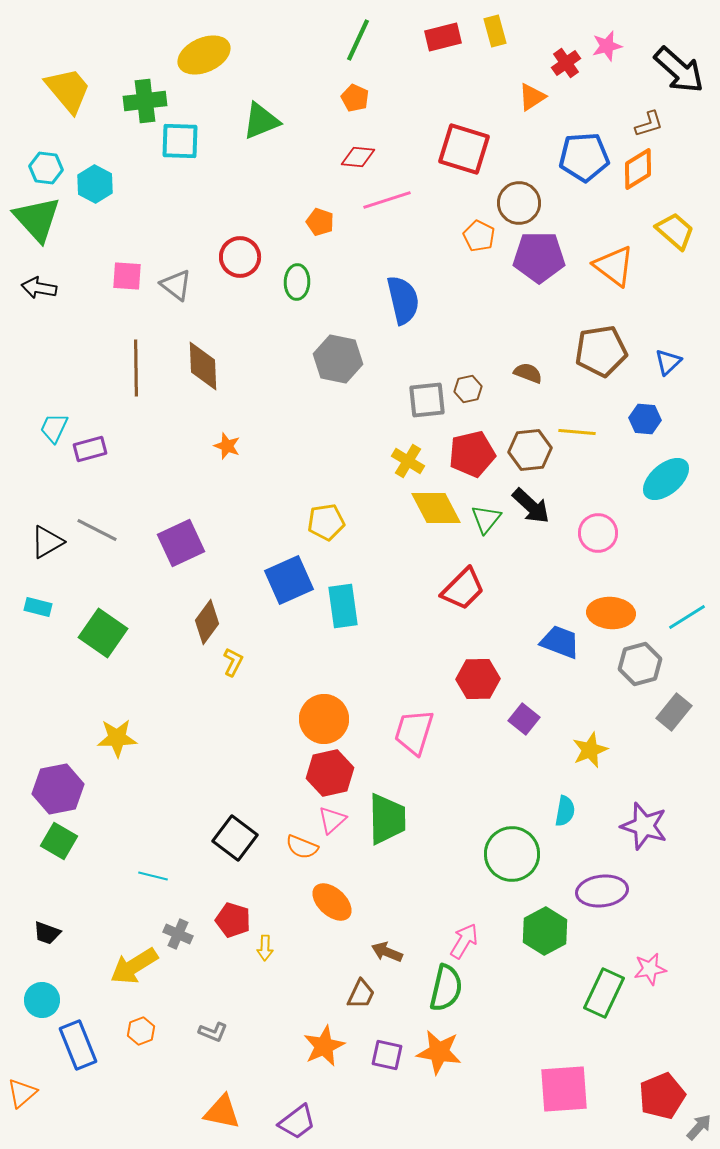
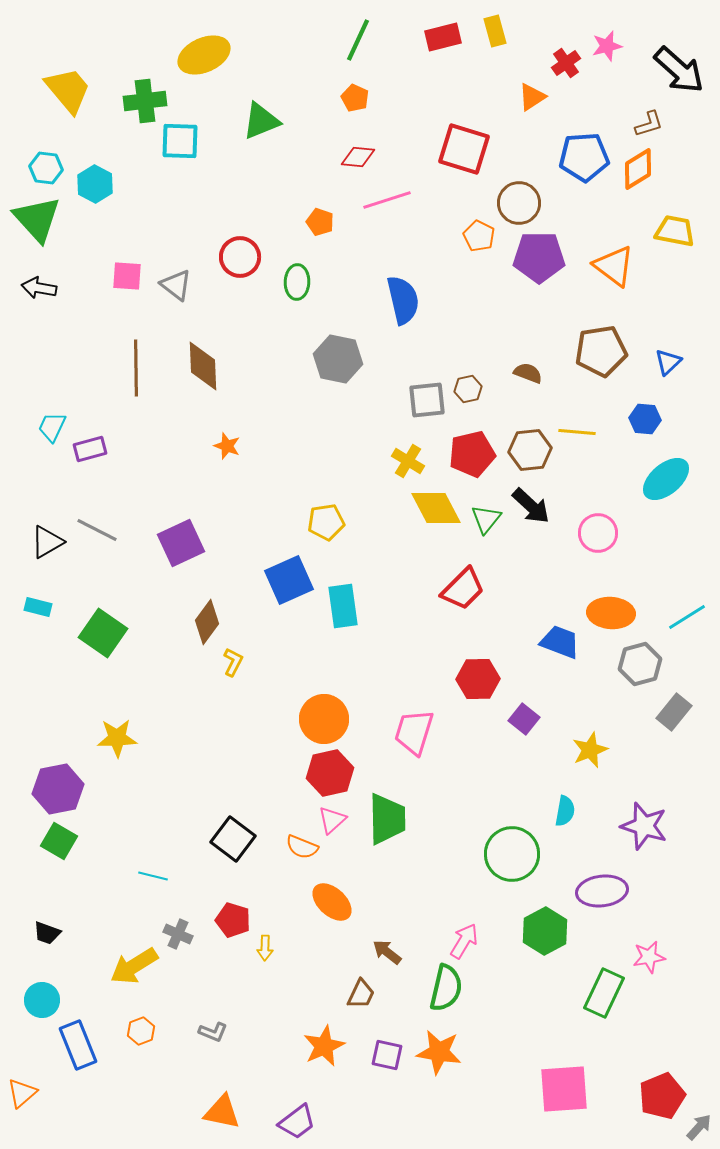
yellow trapezoid at (675, 231): rotated 30 degrees counterclockwise
cyan trapezoid at (54, 428): moved 2 px left, 1 px up
black square at (235, 838): moved 2 px left, 1 px down
brown arrow at (387, 952): rotated 16 degrees clockwise
pink star at (650, 969): moved 1 px left, 12 px up
